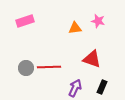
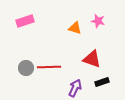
orange triangle: rotated 24 degrees clockwise
black rectangle: moved 5 px up; rotated 48 degrees clockwise
